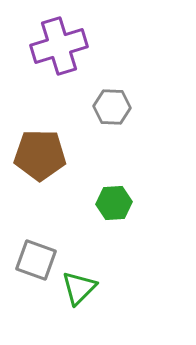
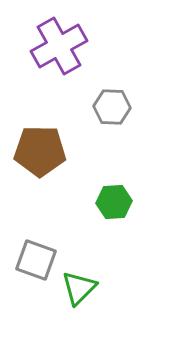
purple cross: rotated 12 degrees counterclockwise
brown pentagon: moved 4 px up
green hexagon: moved 1 px up
